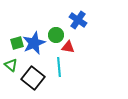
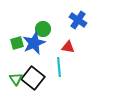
green circle: moved 13 px left, 6 px up
green triangle: moved 5 px right, 14 px down; rotated 16 degrees clockwise
